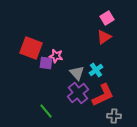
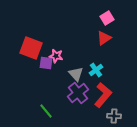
red triangle: moved 1 px down
gray triangle: moved 1 px left, 1 px down
red L-shape: rotated 25 degrees counterclockwise
